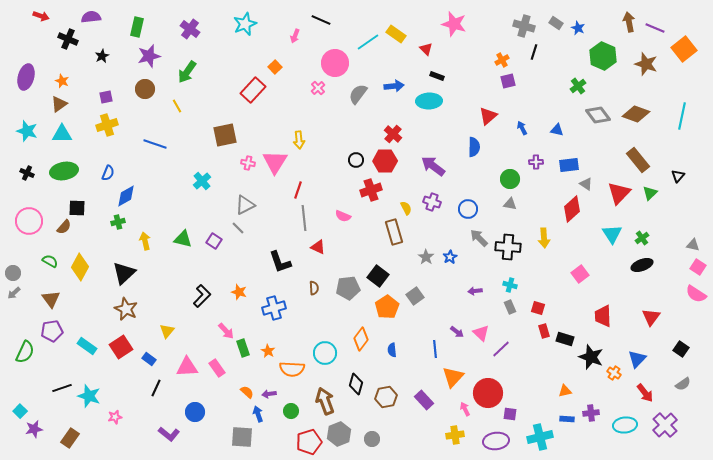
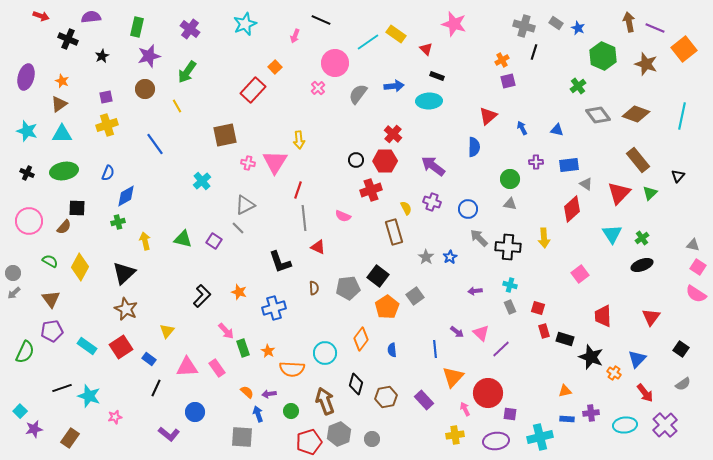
blue line at (155, 144): rotated 35 degrees clockwise
